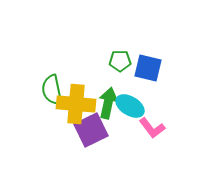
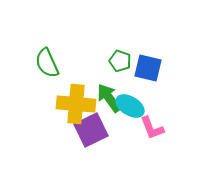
green pentagon: rotated 20 degrees clockwise
green semicircle: moved 5 px left, 27 px up; rotated 12 degrees counterclockwise
green arrow: moved 1 px right, 5 px up; rotated 48 degrees counterclockwise
pink L-shape: rotated 16 degrees clockwise
